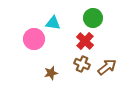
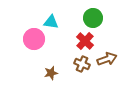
cyan triangle: moved 2 px left, 1 px up
brown arrow: moved 8 px up; rotated 18 degrees clockwise
